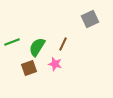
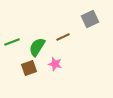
brown line: moved 7 px up; rotated 40 degrees clockwise
